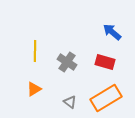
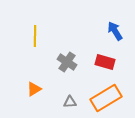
blue arrow: moved 3 px right, 1 px up; rotated 18 degrees clockwise
yellow line: moved 15 px up
gray triangle: rotated 40 degrees counterclockwise
